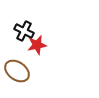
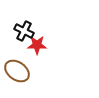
red star: rotated 12 degrees clockwise
